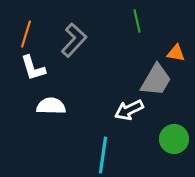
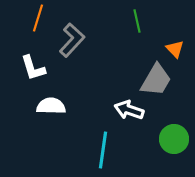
orange line: moved 12 px right, 16 px up
gray L-shape: moved 2 px left
orange triangle: moved 1 px left, 4 px up; rotated 36 degrees clockwise
white arrow: rotated 44 degrees clockwise
cyan line: moved 5 px up
